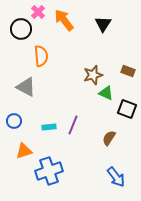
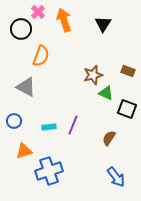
orange arrow: rotated 20 degrees clockwise
orange semicircle: rotated 25 degrees clockwise
